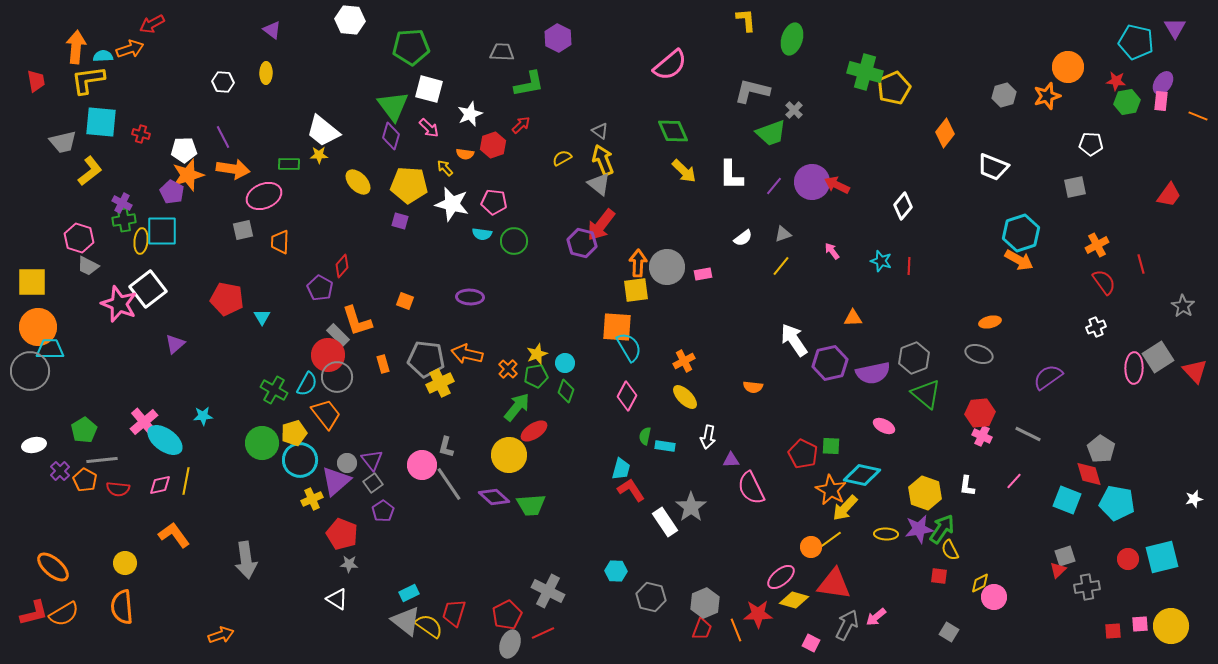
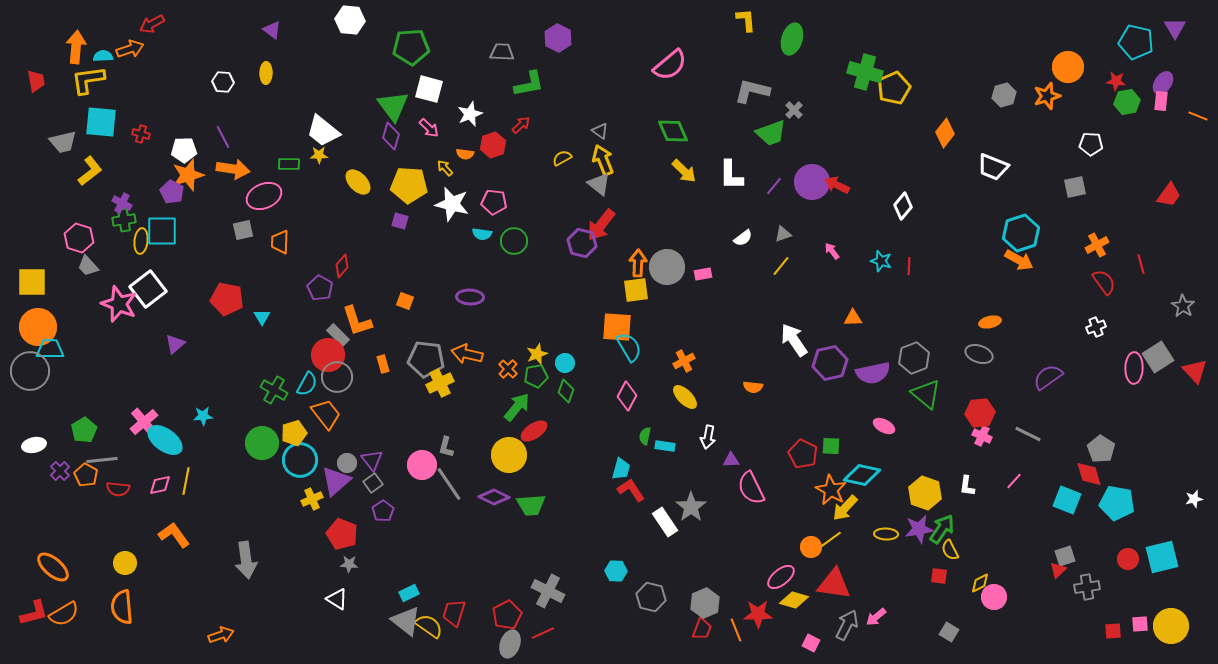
gray trapezoid at (88, 266): rotated 20 degrees clockwise
orange pentagon at (85, 480): moved 1 px right, 5 px up
purple diamond at (494, 497): rotated 16 degrees counterclockwise
